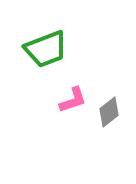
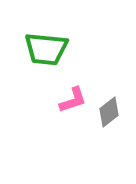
green trapezoid: rotated 27 degrees clockwise
